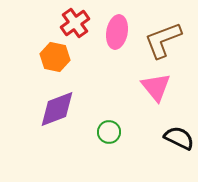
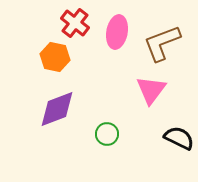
red cross: rotated 16 degrees counterclockwise
brown L-shape: moved 1 px left, 3 px down
pink triangle: moved 5 px left, 3 px down; rotated 16 degrees clockwise
green circle: moved 2 px left, 2 px down
